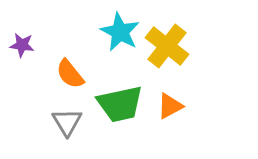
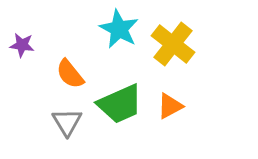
cyan star: moved 1 px left, 3 px up
yellow cross: moved 6 px right, 2 px up
green trapezoid: rotated 12 degrees counterclockwise
